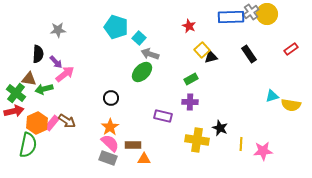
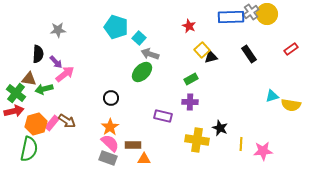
orange hexagon: moved 1 px left, 1 px down; rotated 10 degrees clockwise
green semicircle: moved 1 px right, 4 px down
